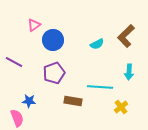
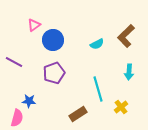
cyan line: moved 2 px left, 2 px down; rotated 70 degrees clockwise
brown rectangle: moved 5 px right, 13 px down; rotated 42 degrees counterclockwise
pink semicircle: rotated 36 degrees clockwise
